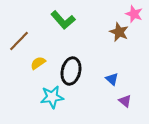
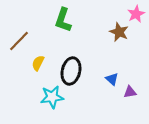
pink star: moved 2 px right; rotated 24 degrees clockwise
green L-shape: rotated 60 degrees clockwise
yellow semicircle: rotated 28 degrees counterclockwise
purple triangle: moved 5 px right, 9 px up; rotated 48 degrees counterclockwise
